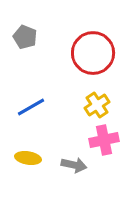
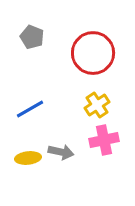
gray pentagon: moved 7 px right
blue line: moved 1 px left, 2 px down
yellow ellipse: rotated 15 degrees counterclockwise
gray arrow: moved 13 px left, 13 px up
